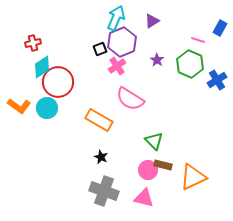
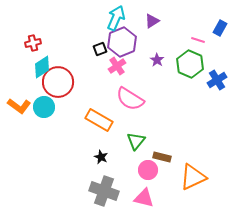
cyan circle: moved 3 px left, 1 px up
green triangle: moved 18 px left; rotated 24 degrees clockwise
brown rectangle: moved 1 px left, 8 px up
